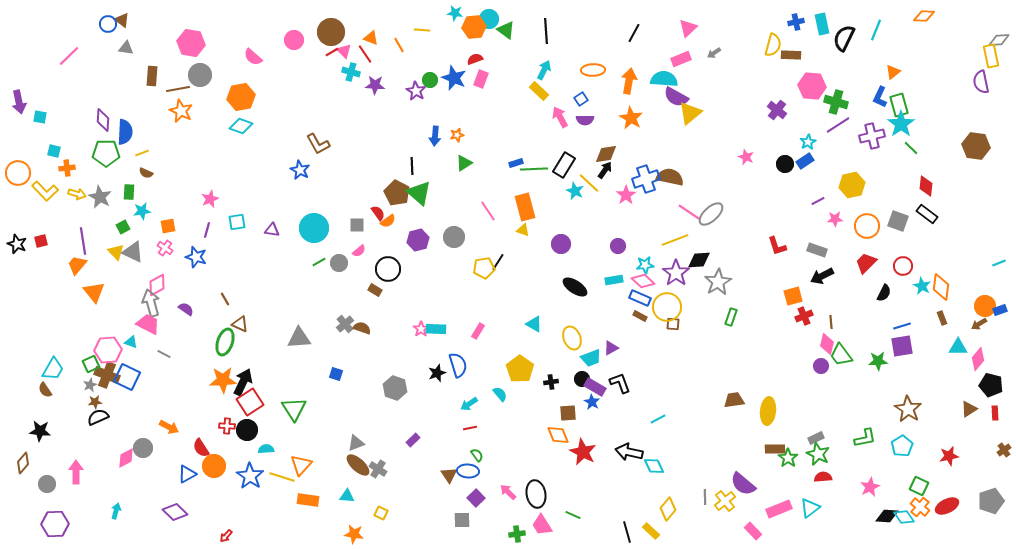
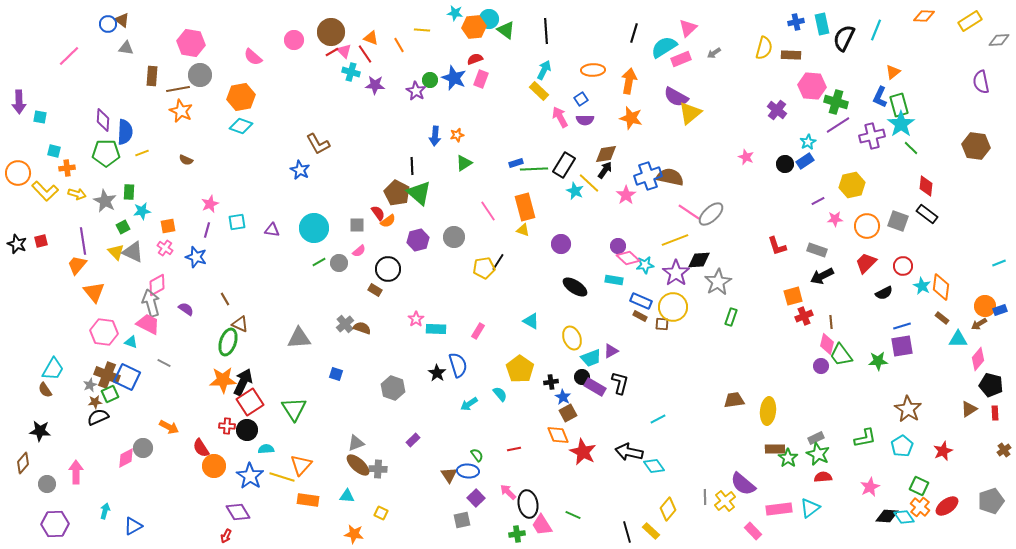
black line at (634, 33): rotated 12 degrees counterclockwise
yellow semicircle at (773, 45): moved 9 px left, 3 px down
yellow rectangle at (991, 56): moved 21 px left, 35 px up; rotated 70 degrees clockwise
cyan semicircle at (664, 79): moved 32 px up; rotated 36 degrees counterclockwise
purple arrow at (19, 102): rotated 10 degrees clockwise
orange star at (631, 118): rotated 15 degrees counterclockwise
brown semicircle at (146, 173): moved 40 px right, 13 px up
blue cross at (646, 179): moved 2 px right, 3 px up
gray star at (100, 197): moved 5 px right, 4 px down
pink star at (210, 199): moved 5 px down
cyan rectangle at (614, 280): rotated 18 degrees clockwise
pink diamond at (643, 281): moved 15 px left, 23 px up
black semicircle at (884, 293): rotated 36 degrees clockwise
blue rectangle at (640, 298): moved 1 px right, 3 px down
yellow circle at (667, 307): moved 6 px right
brown rectangle at (942, 318): rotated 32 degrees counterclockwise
cyan triangle at (534, 324): moved 3 px left, 3 px up
brown square at (673, 324): moved 11 px left
pink star at (421, 329): moved 5 px left, 10 px up
green ellipse at (225, 342): moved 3 px right
cyan triangle at (958, 347): moved 8 px up
purple triangle at (611, 348): moved 3 px down
pink hexagon at (108, 350): moved 4 px left, 18 px up; rotated 12 degrees clockwise
gray line at (164, 354): moved 9 px down
green square at (91, 364): moved 19 px right, 30 px down
black star at (437, 373): rotated 18 degrees counterclockwise
black circle at (582, 379): moved 2 px up
black L-shape at (620, 383): rotated 35 degrees clockwise
gray hexagon at (395, 388): moved 2 px left
blue star at (592, 402): moved 29 px left, 5 px up
brown square at (568, 413): rotated 24 degrees counterclockwise
red line at (470, 428): moved 44 px right, 21 px down
red star at (949, 456): moved 6 px left, 5 px up; rotated 12 degrees counterclockwise
cyan diamond at (654, 466): rotated 10 degrees counterclockwise
gray cross at (378, 469): rotated 30 degrees counterclockwise
blue triangle at (187, 474): moved 54 px left, 52 px down
black ellipse at (536, 494): moved 8 px left, 10 px down
red ellipse at (947, 506): rotated 10 degrees counterclockwise
pink rectangle at (779, 509): rotated 15 degrees clockwise
cyan arrow at (116, 511): moved 11 px left
purple diamond at (175, 512): moved 63 px right; rotated 15 degrees clockwise
gray square at (462, 520): rotated 12 degrees counterclockwise
red arrow at (226, 536): rotated 16 degrees counterclockwise
